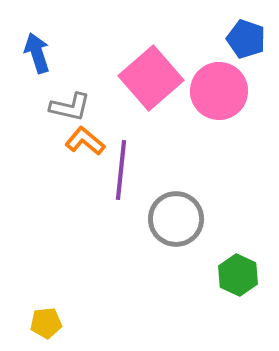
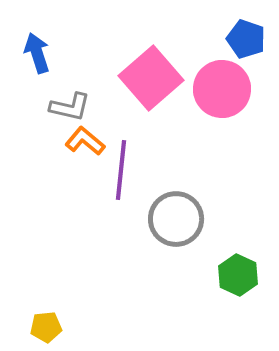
pink circle: moved 3 px right, 2 px up
yellow pentagon: moved 4 px down
